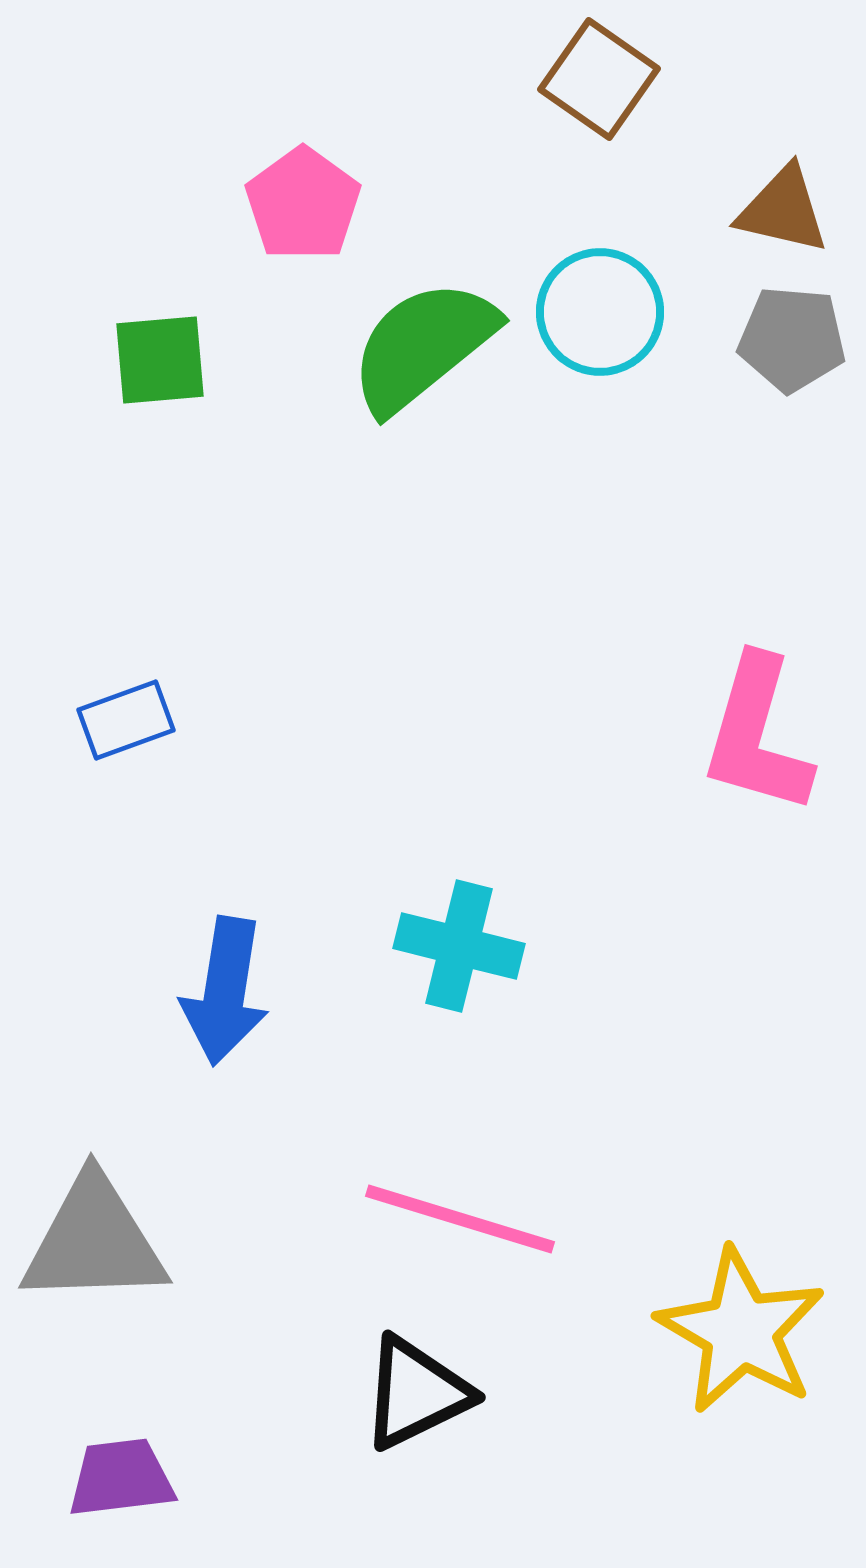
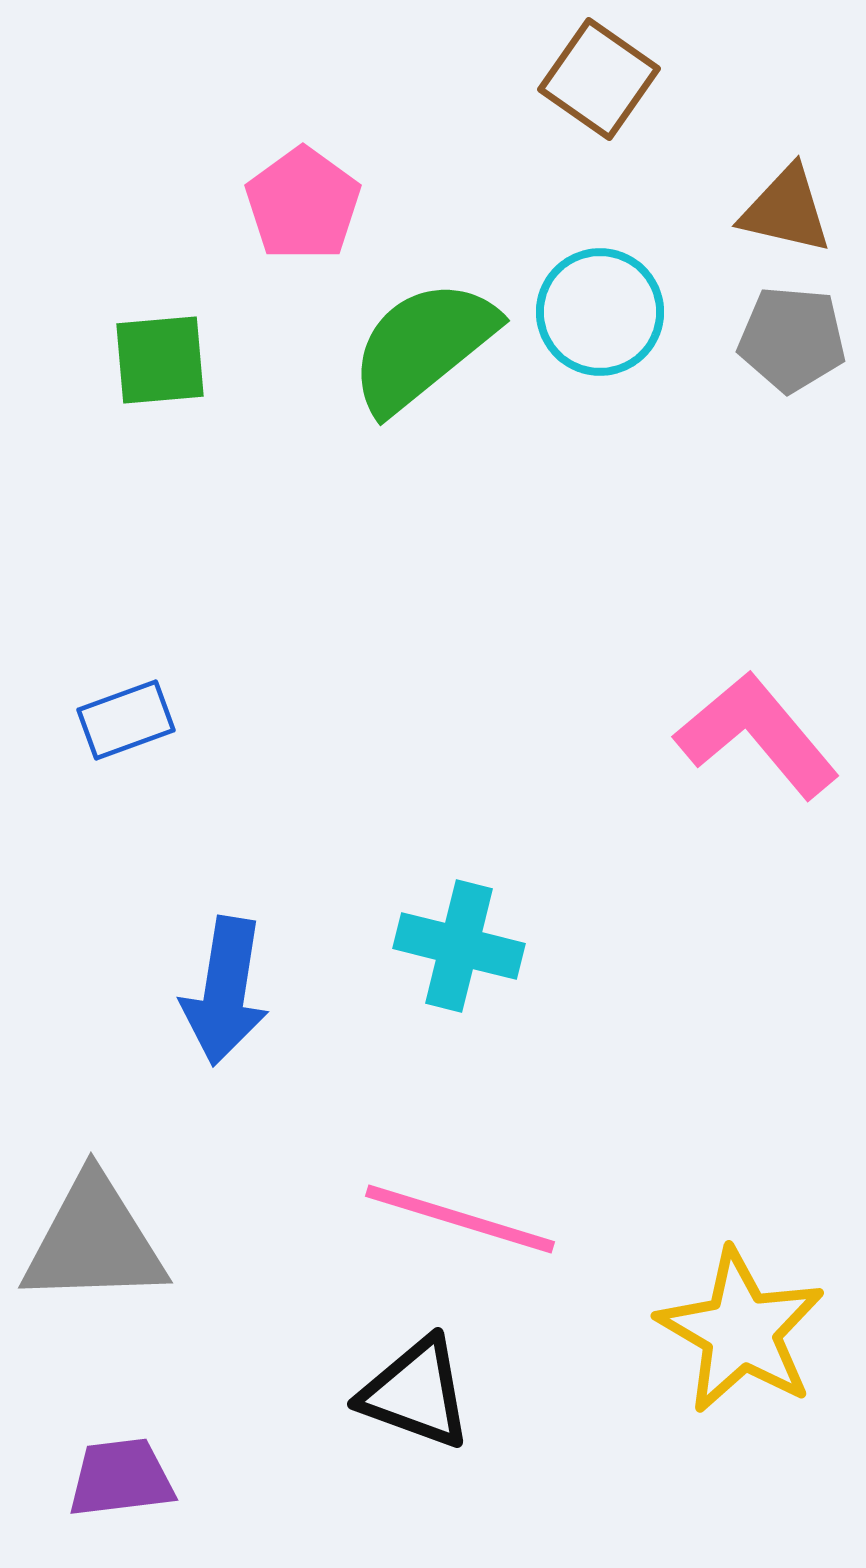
brown triangle: moved 3 px right
pink L-shape: rotated 124 degrees clockwise
black triangle: rotated 46 degrees clockwise
